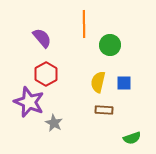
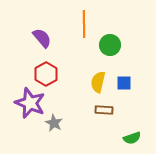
purple star: moved 1 px right, 1 px down
